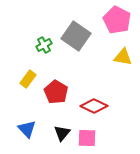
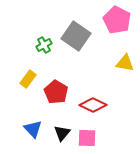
yellow triangle: moved 2 px right, 6 px down
red diamond: moved 1 px left, 1 px up
blue triangle: moved 6 px right
